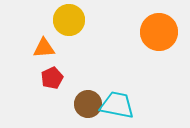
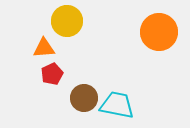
yellow circle: moved 2 px left, 1 px down
red pentagon: moved 4 px up
brown circle: moved 4 px left, 6 px up
